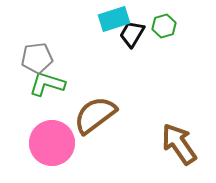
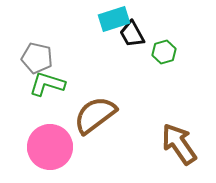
green hexagon: moved 26 px down
black trapezoid: rotated 60 degrees counterclockwise
gray pentagon: rotated 20 degrees clockwise
pink circle: moved 2 px left, 4 px down
